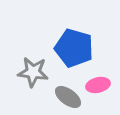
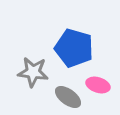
pink ellipse: rotated 30 degrees clockwise
